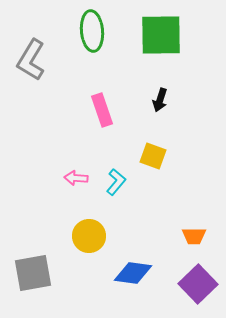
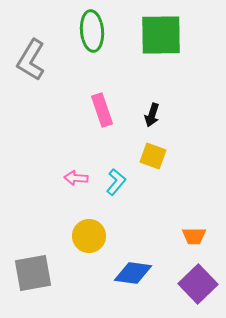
black arrow: moved 8 px left, 15 px down
